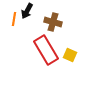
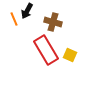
orange line: rotated 32 degrees counterclockwise
